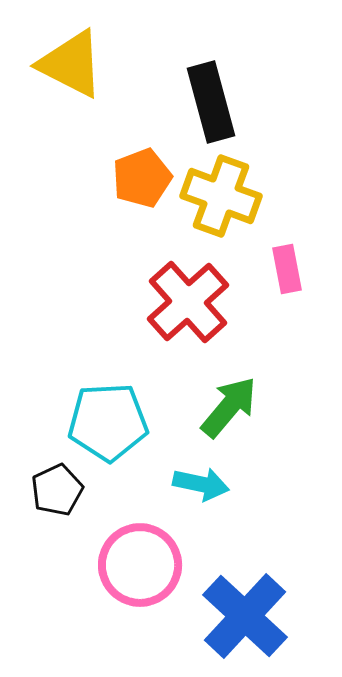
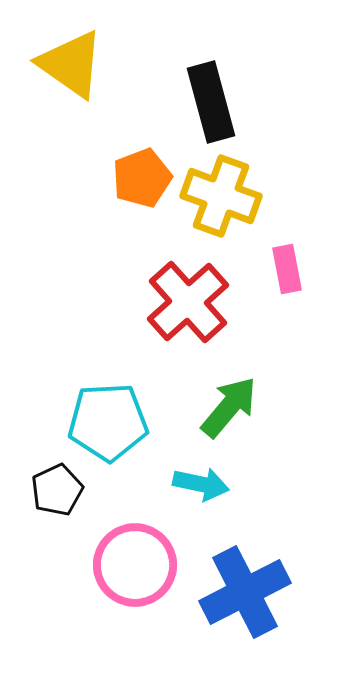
yellow triangle: rotated 8 degrees clockwise
pink circle: moved 5 px left
blue cross: moved 24 px up; rotated 20 degrees clockwise
